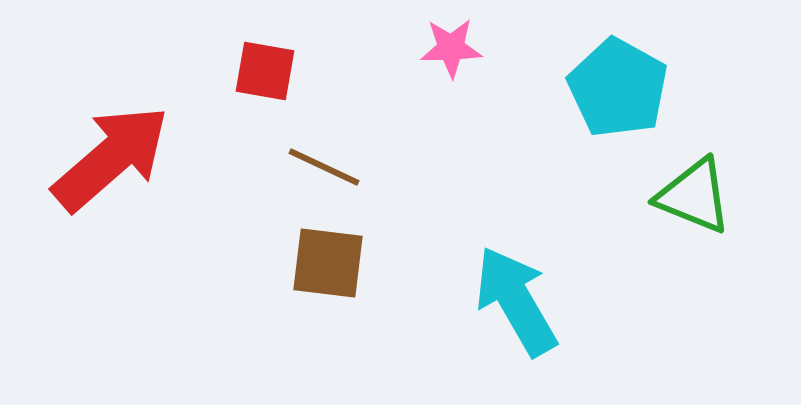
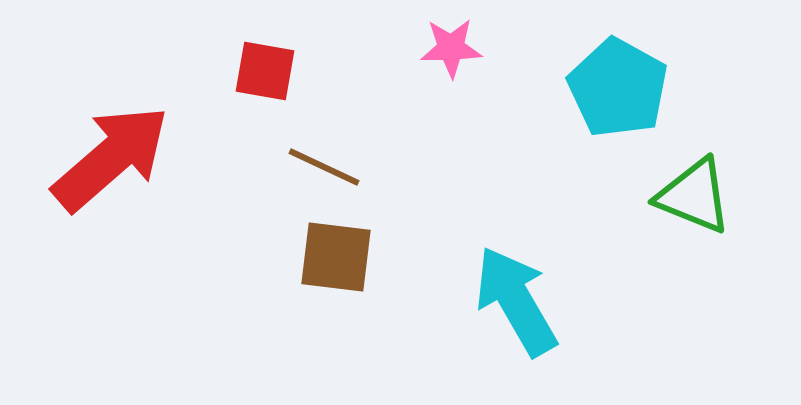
brown square: moved 8 px right, 6 px up
